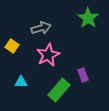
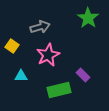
gray arrow: moved 1 px left, 1 px up
purple rectangle: rotated 24 degrees counterclockwise
cyan triangle: moved 6 px up
green rectangle: rotated 35 degrees clockwise
